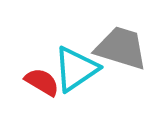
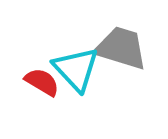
cyan triangle: rotated 39 degrees counterclockwise
